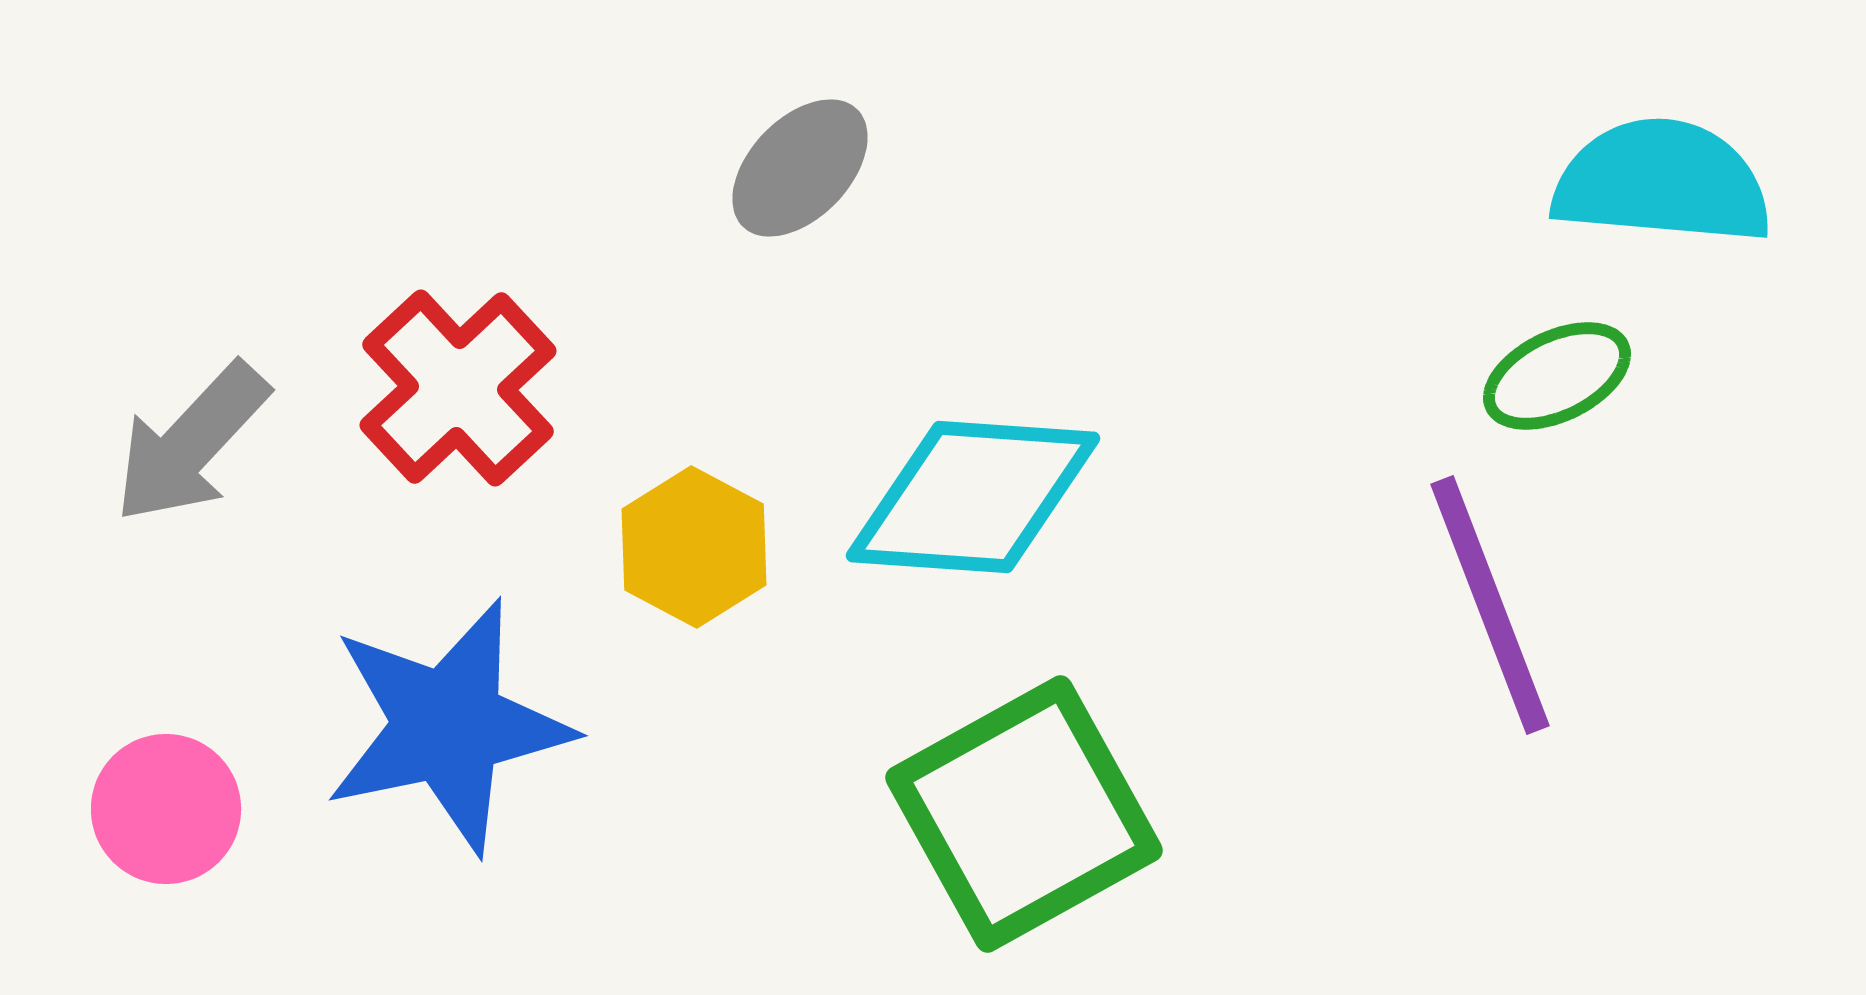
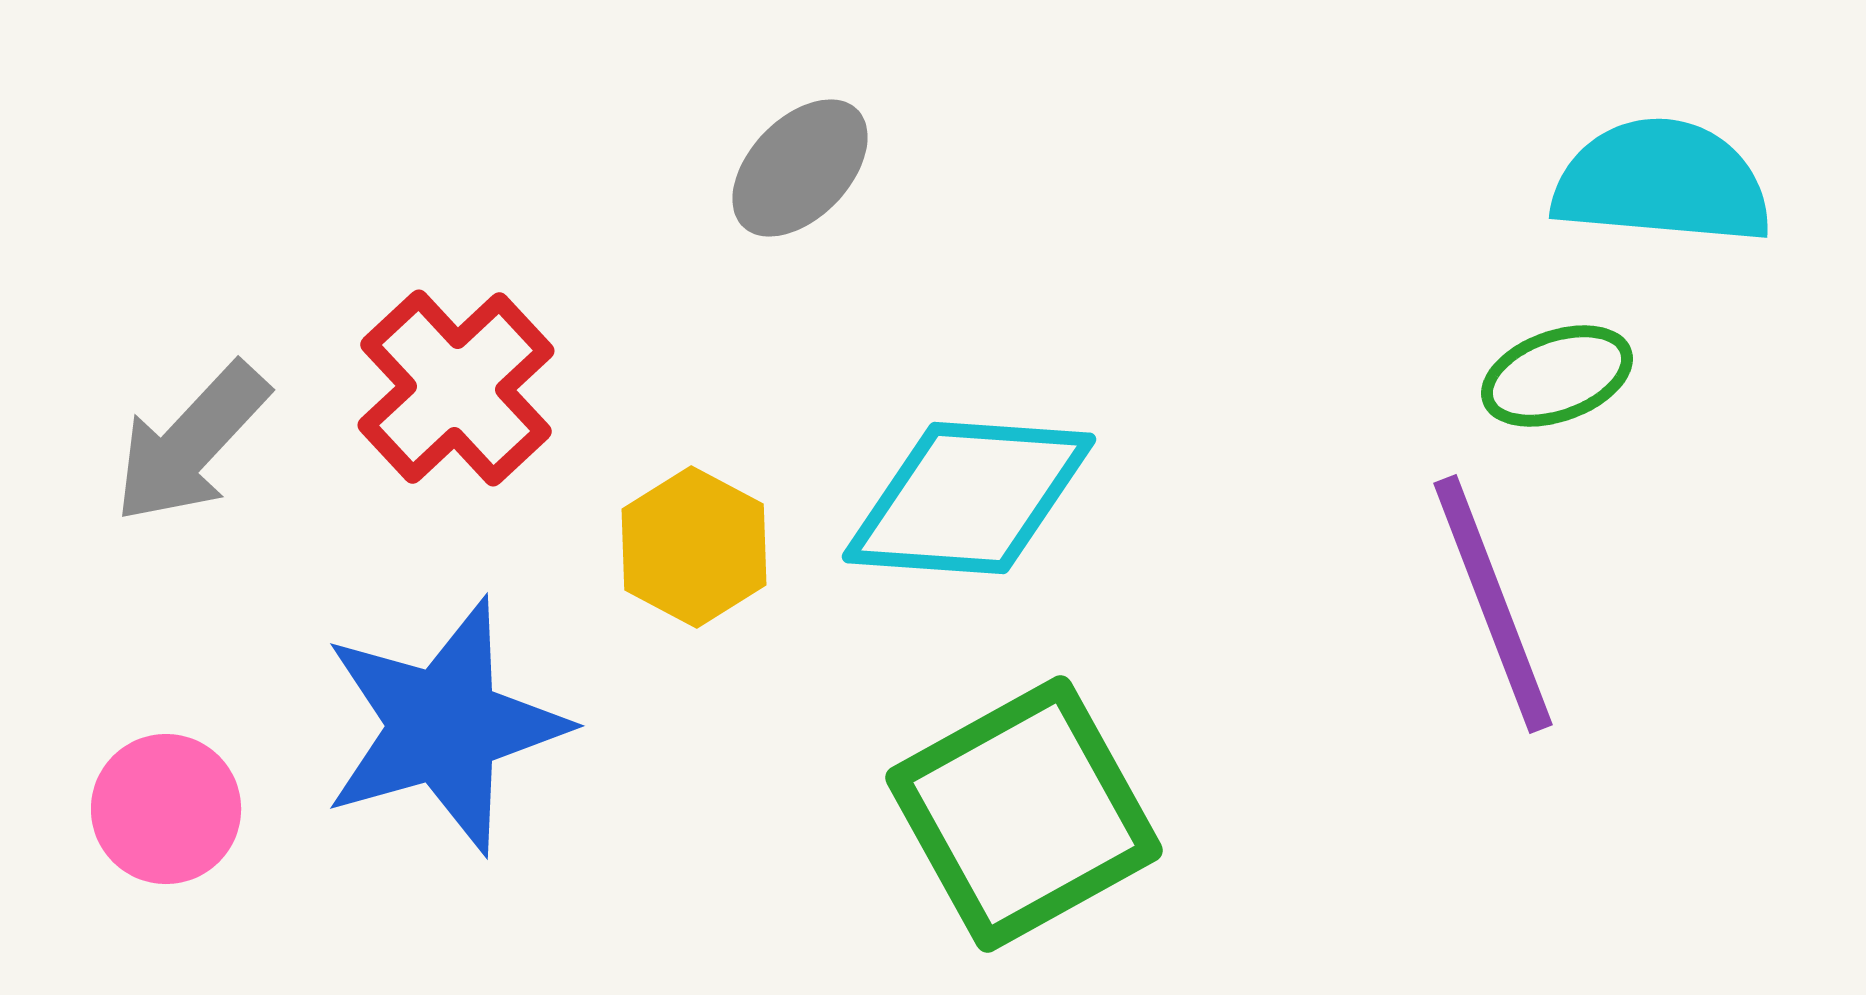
green ellipse: rotated 6 degrees clockwise
red cross: moved 2 px left
cyan diamond: moved 4 px left, 1 px down
purple line: moved 3 px right, 1 px up
blue star: moved 4 px left; rotated 4 degrees counterclockwise
